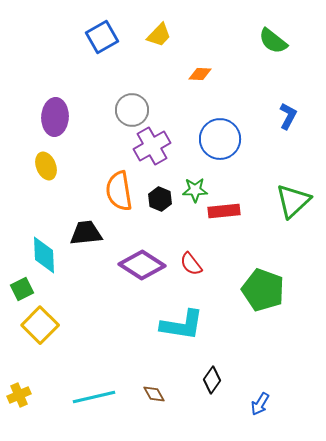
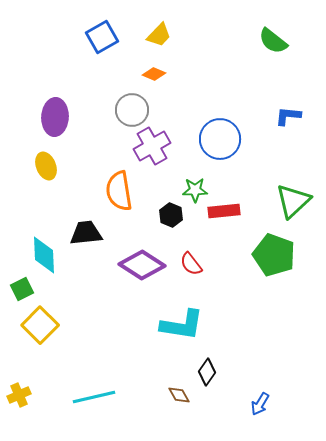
orange diamond: moved 46 px left; rotated 20 degrees clockwise
blue L-shape: rotated 112 degrees counterclockwise
black hexagon: moved 11 px right, 16 px down
green pentagon: moved 11 px right, 35 px up
black diamond: moved 5 px left, 8 px up
brown diamond: moved 25 px right, 1 px down
